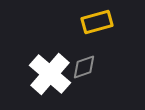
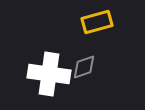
white cross: moved 1 px left; rotated 33 degrees counterclockwise
